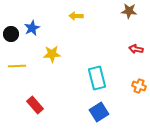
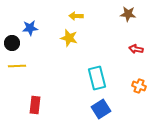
brown star: moved 1 px left, 3 px down
blue star: moved 2 px left; rotated 21 degrees clockwise
black circle: moved 1 px right, 9 px down
yellow star: moved 17 px right, 16 px up; rotated 18 degrees clockwise
red rectangle: rotated 48 degrees clockwise
blue square: moved 2 px right, 3 px up
